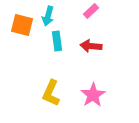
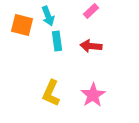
cyan arrow: rotated 36 degrees counterclockwise
